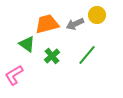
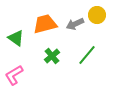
orange trapezoid: moved 2 px left
green triangle: moved 11 px left, 6 px up
